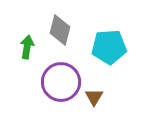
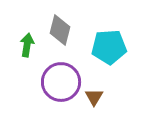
green arrow: moved 2 px up
